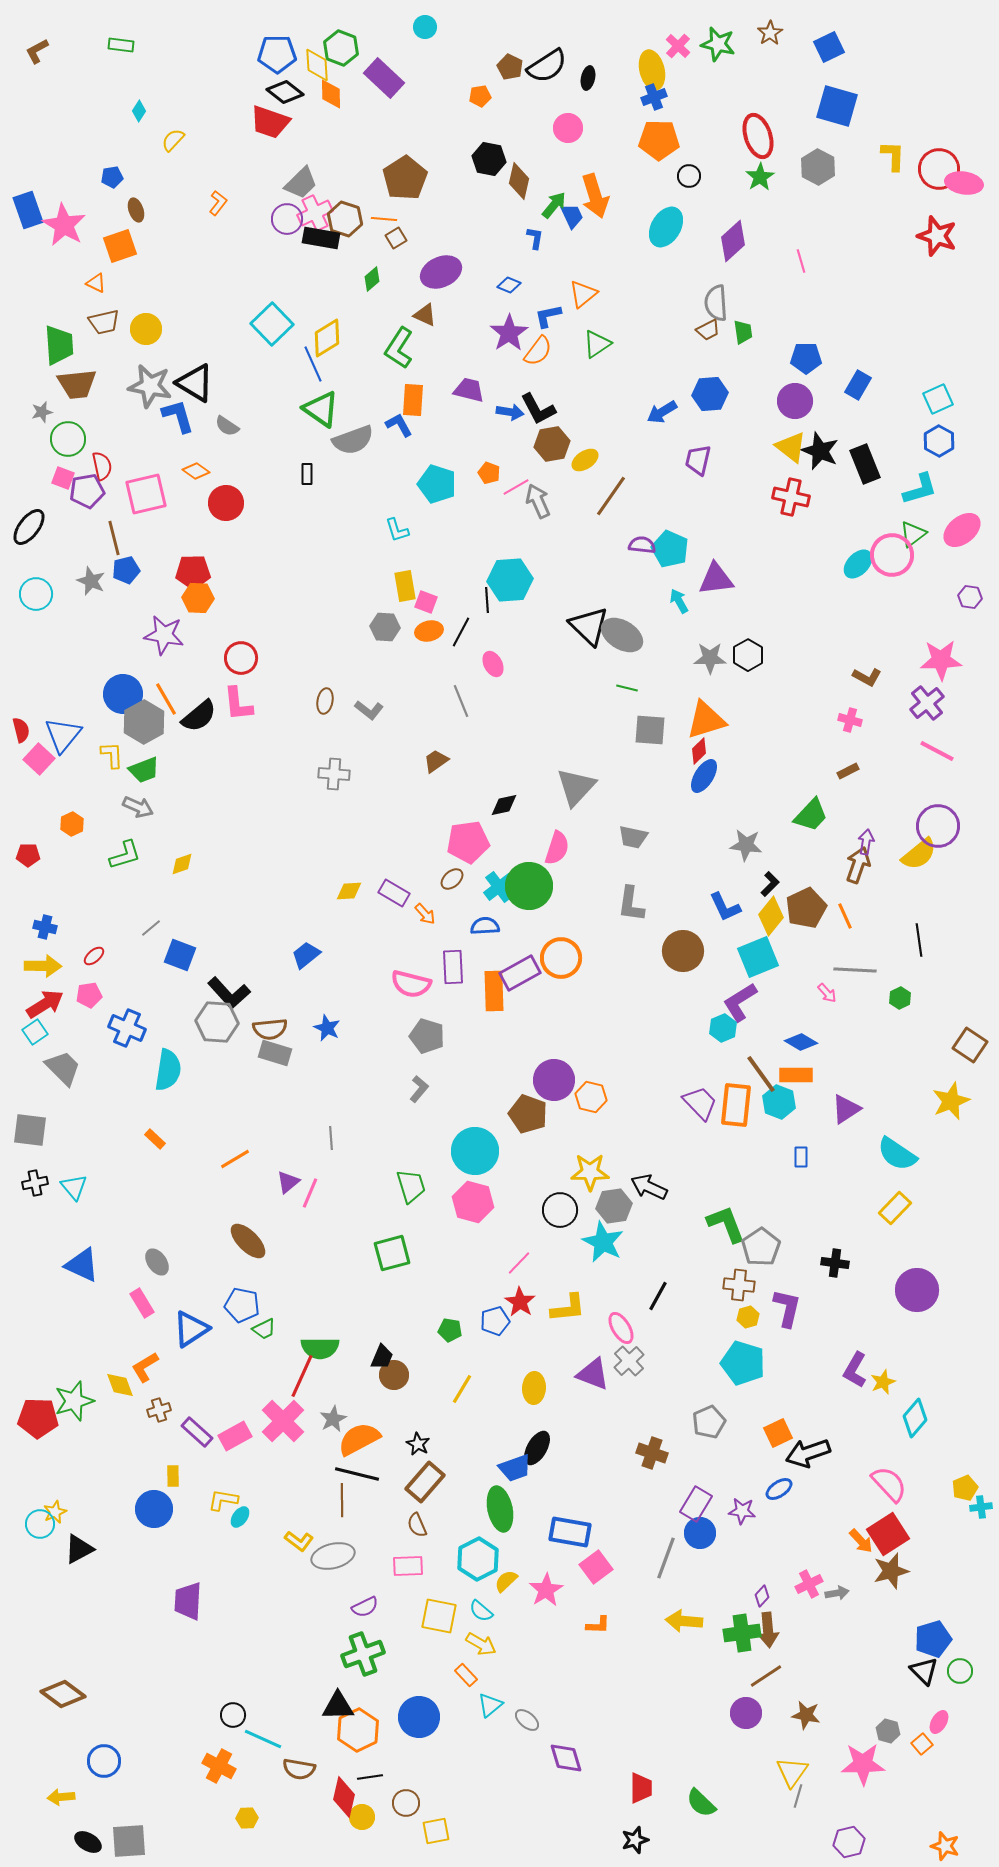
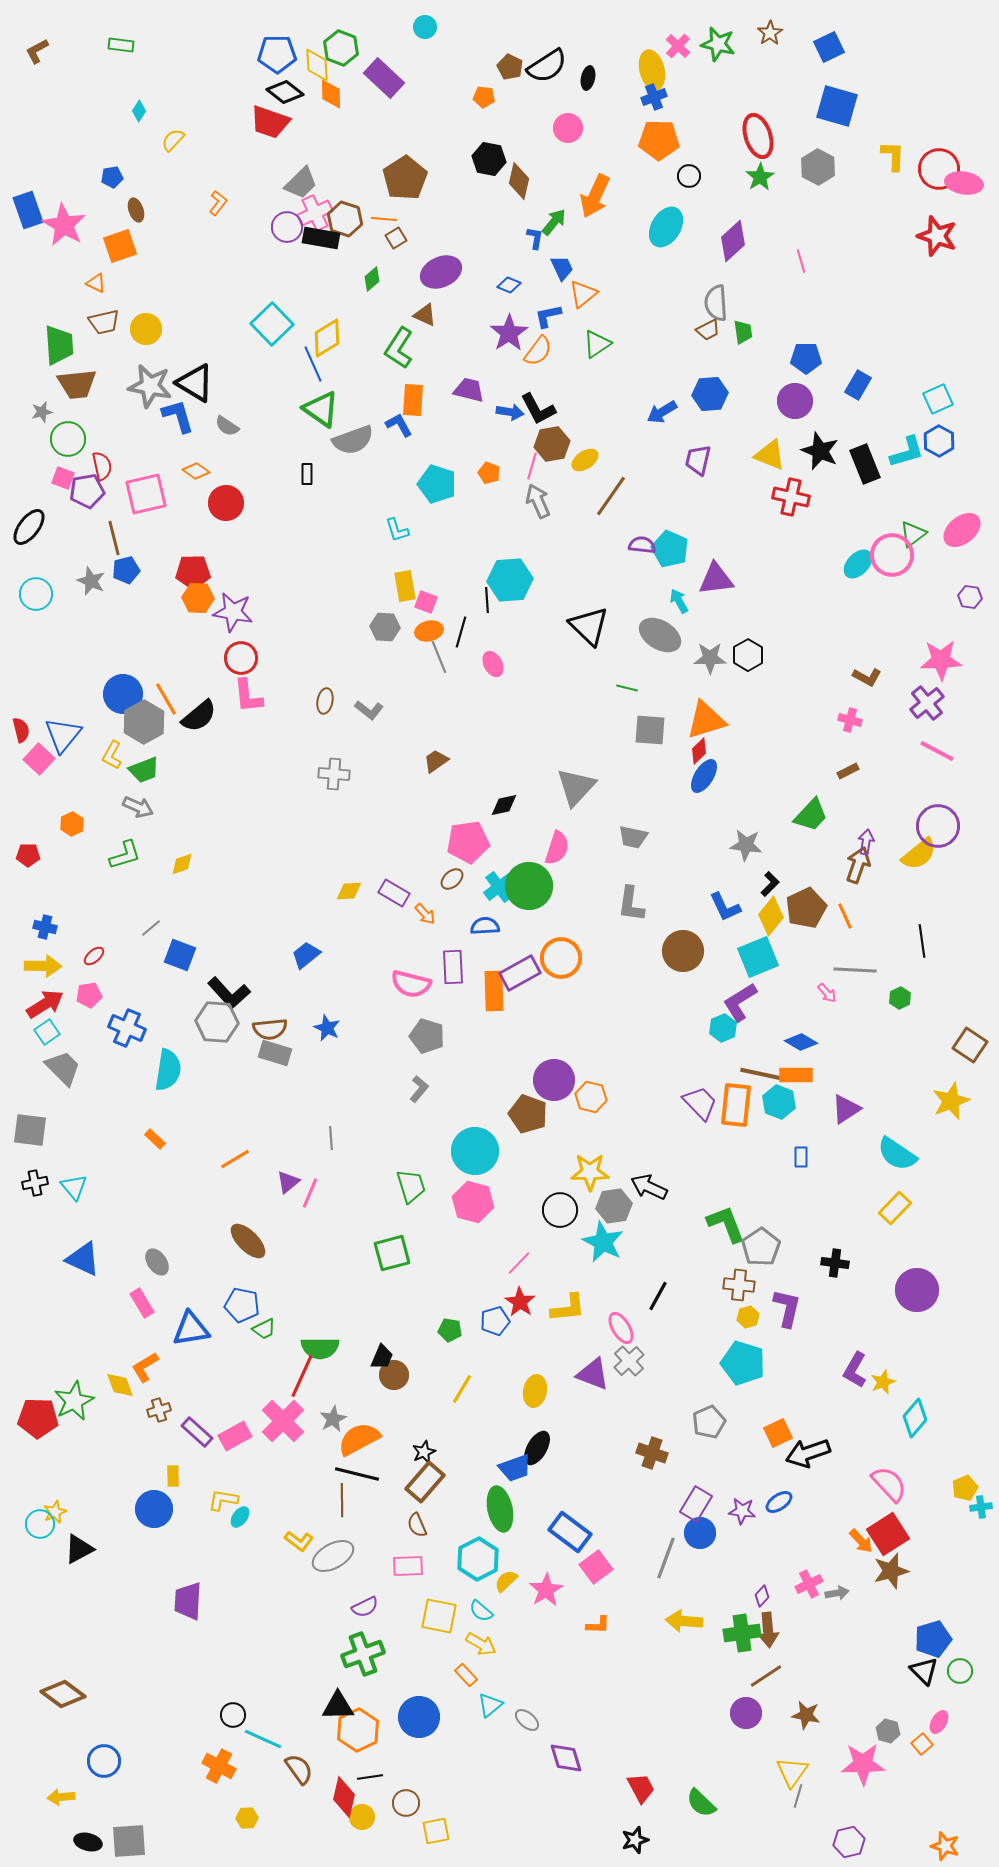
orange pentagon at (480, 96): moved 4 px right, 1 px down; rotated 15 degrees clockwise
orange arrow at (595, 196): rotated 42 degrees clockwise
green arrow at (554, 205): moved 17 px down
blue trapezoid at (572, 216): moved 10 px left, 52 px down
purple circle at (287, 219): moved 8 px down
yellow triangle at (791, 447): moved 21 px left, 8 px down; rotated 16 degrees counterclockwise
pink line at (516, 487): moved 16 px right, 21 px up; rotated 44 degrees counterclockwise
cyan L-shape at (920, 489): moved 13 px left, 37 px up
black line at (461, 632): rotated 12 degrees counterclockwise
purple star at (164, 635): moved 69 px right, 23 px up
gray ellipse at (622, 635): moved 38 px right
gray line at (461, 701): moved 22 px left, 44 px up
pink L-shape at (238, 704): moved 10 px right, 8 px up
yellow L-shape at (112, 755): rotated 148 degrees counterclockwise
black line at (919, 940): moved 3 px right, 1 px down
cyan square at (35, 1032): moved 12 px right
brown line at (761, 1074): rotated 42 degrees counterclockwise
blue triangle at (82, 1265): moved 1 px right, 6 px up
blue triangle at (191, 1329): rotated 24 degrees clockwise
yellow ellipse at (534, 1388): moved 1 px right, 3 px down; rotated 8 degrees clockwise
green star at (74, 1401): rotated 9 degrees counterclockwise
black star at (418, 1444): moved 6 px right, 8 px down; rotated 20 degrees clockwise
blue ellipse at (779, 1489): moved 13 px down
blue rectangle at (570, 1532): rotated 27 degrees clockwise
gray ellipse at (333, 1556): rotated 15 degrees counterclockwise
brown semicircle at (299, 1769): rotated 136 degrees counterclockwise
red trapezoid at (641, 1788): rotated 28 degrees counterclockwise
black ellipse at (88, 1842): rotated 16 degrees counterclockwise
